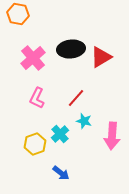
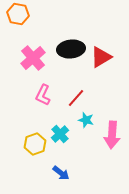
pink L-shape: moved 6 px right, 3 px up
cyan star: moved 2 px right, 1 px up
pink arrow: moved 1 px up
